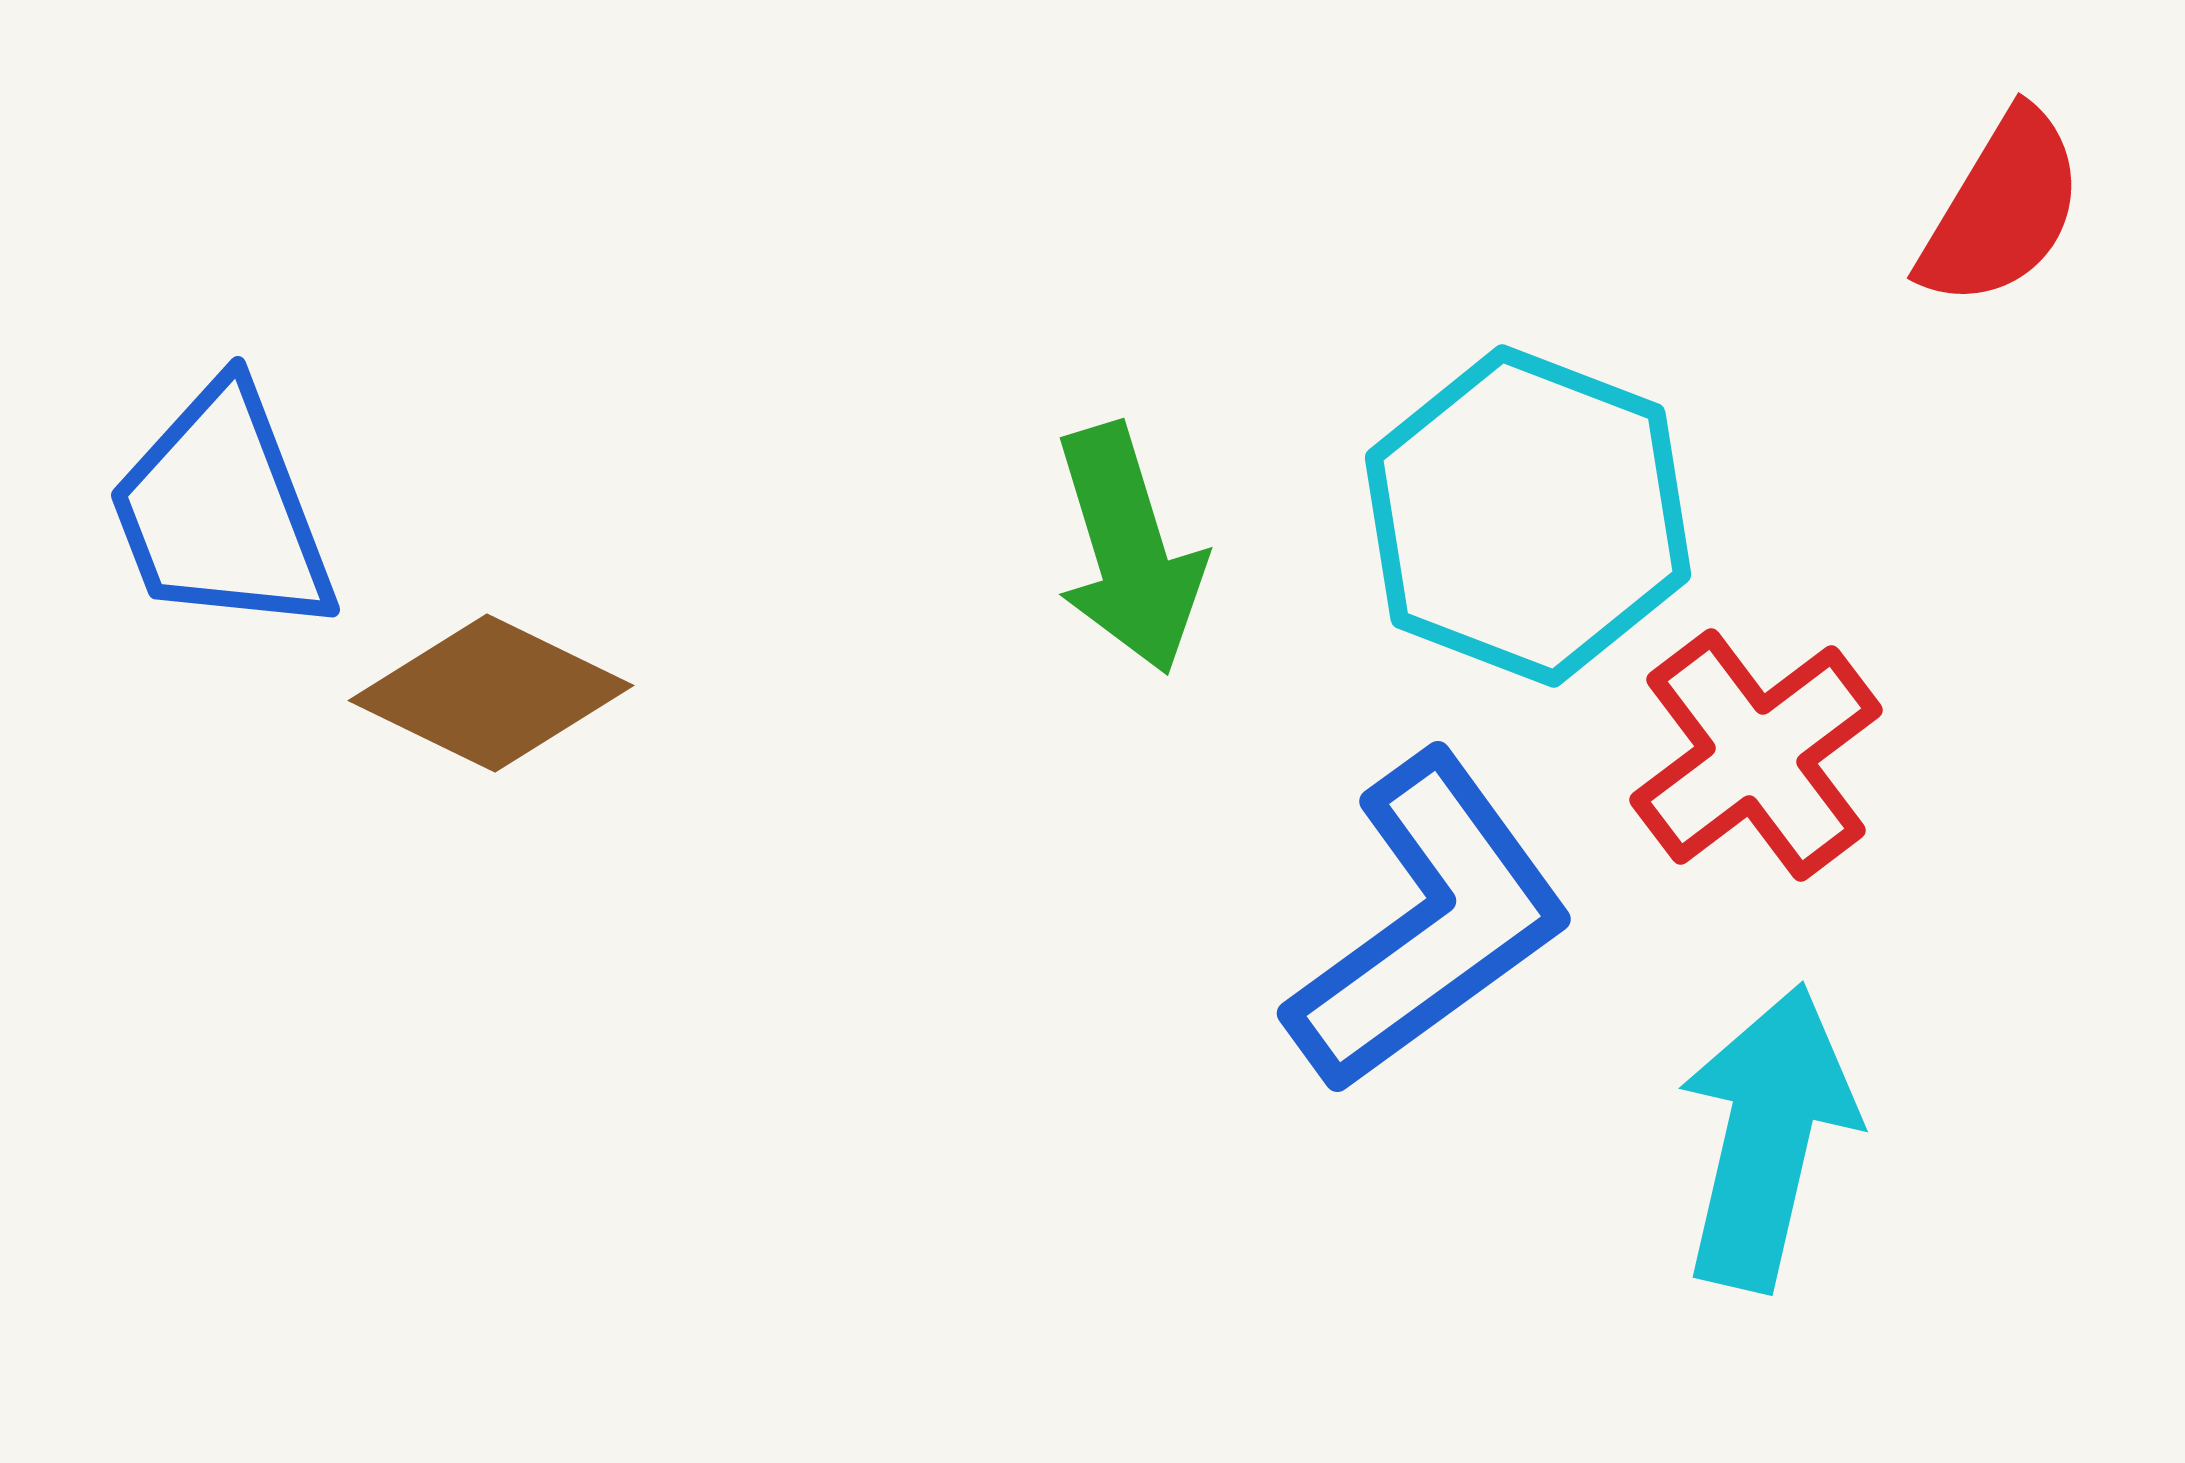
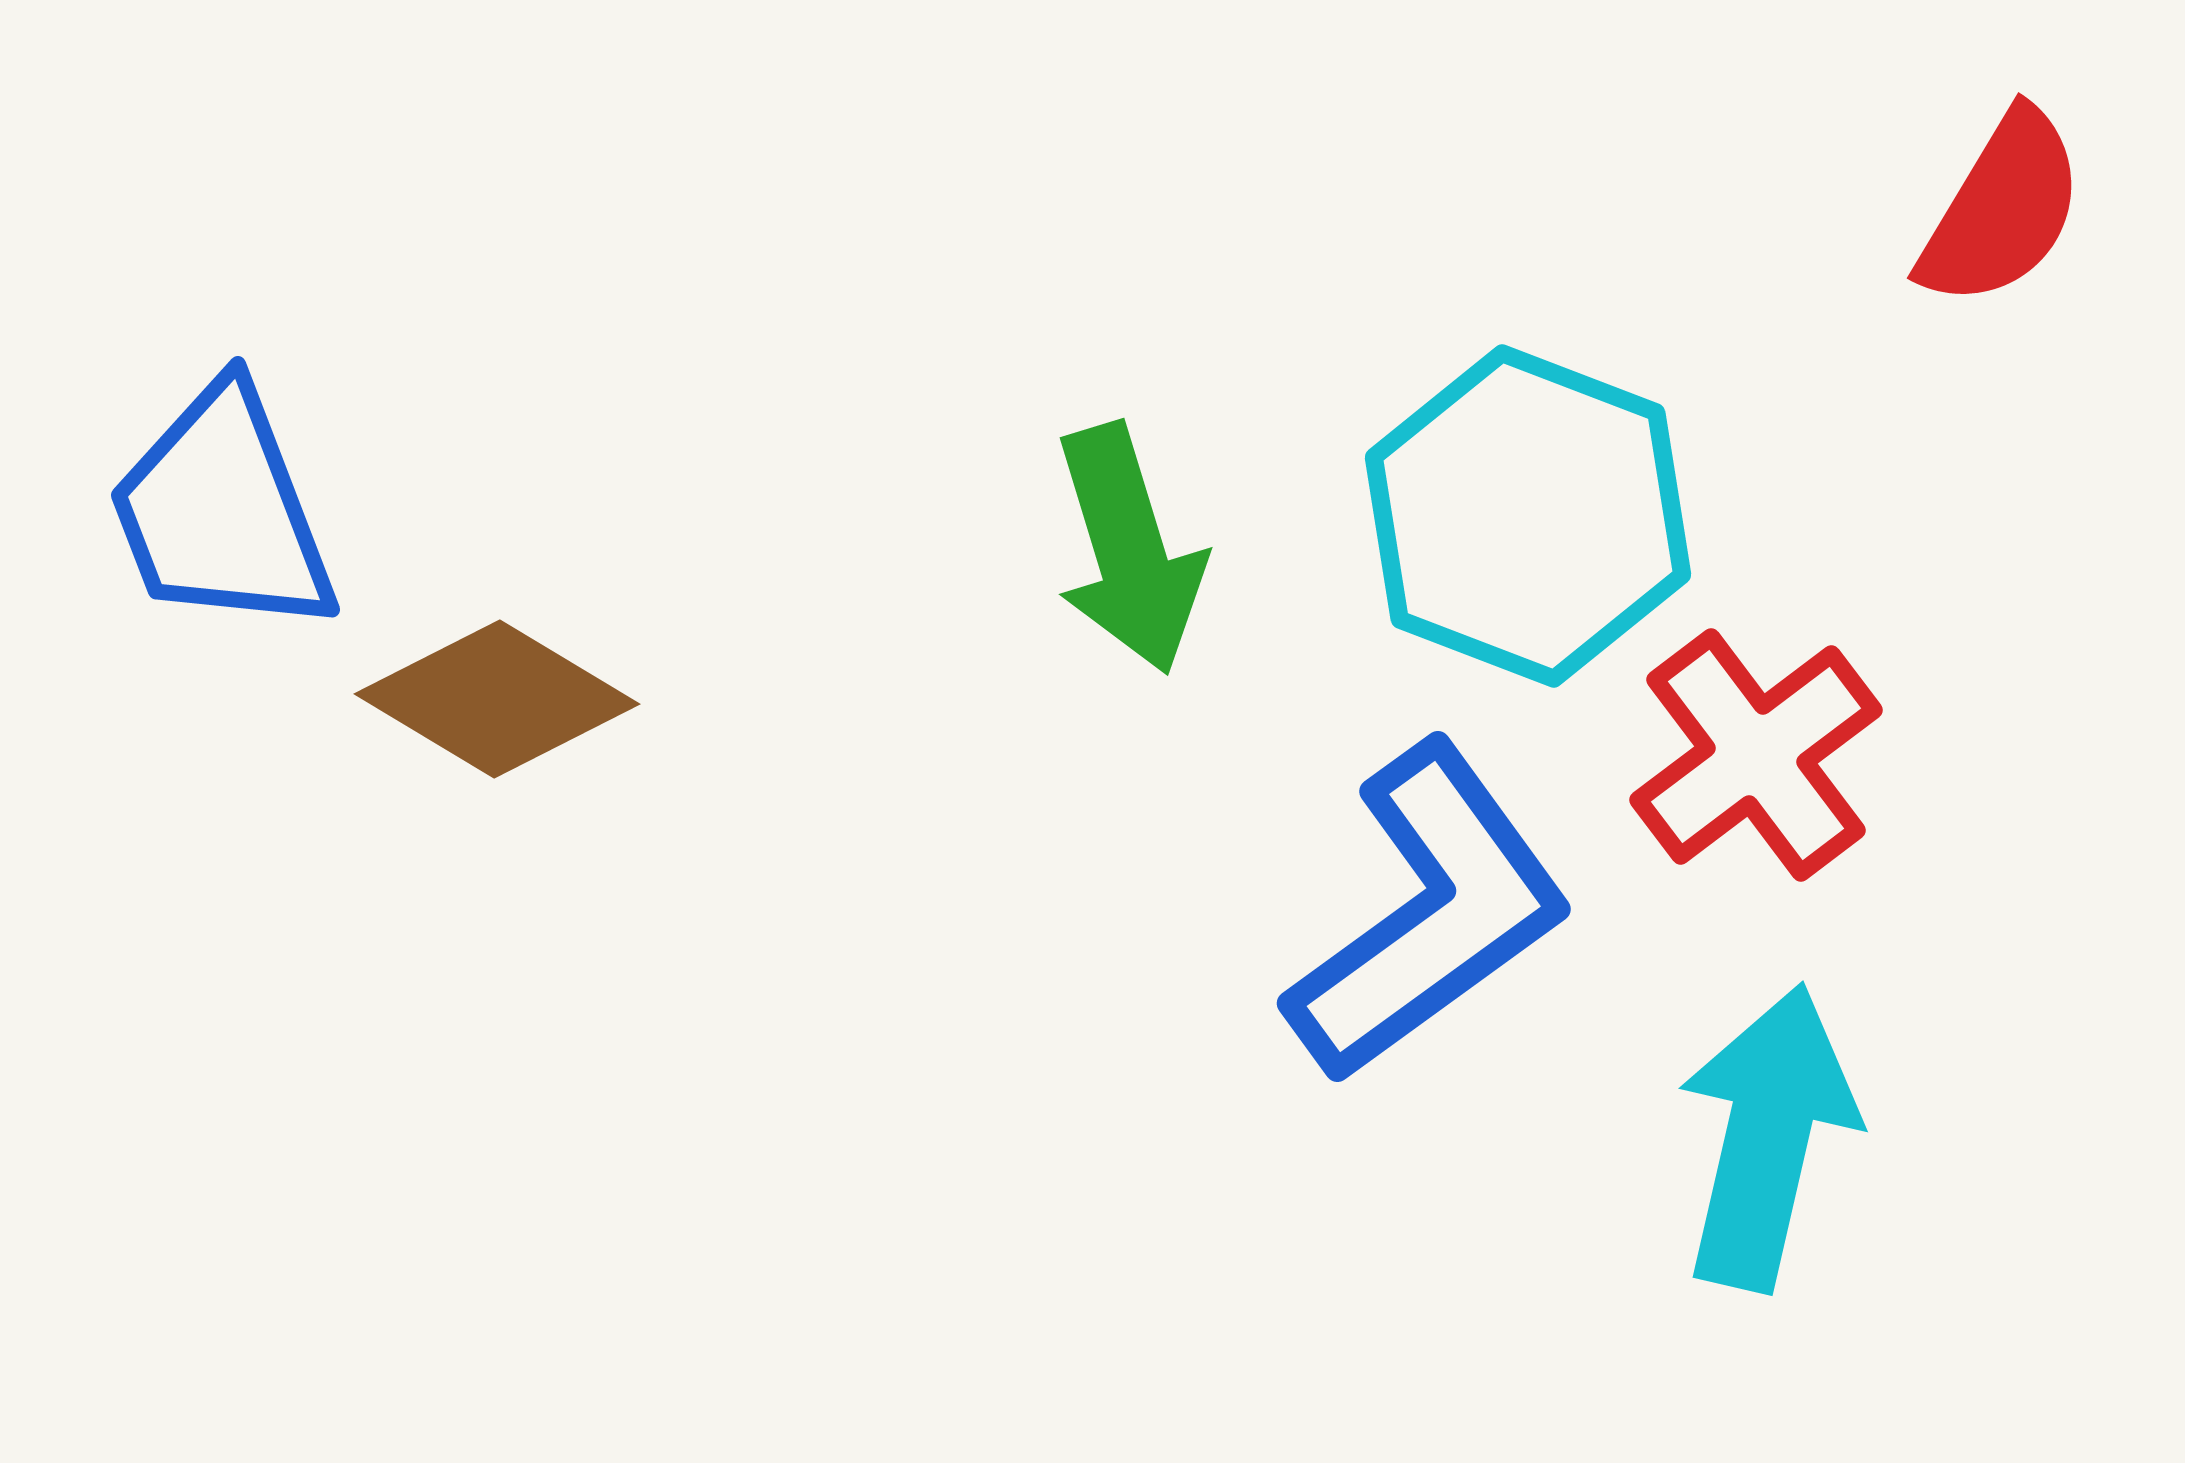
brown diamond: moved 6 px right, 6 px down; rotated 5 degrees clockwise
blue L-shape: moved 10 px up
